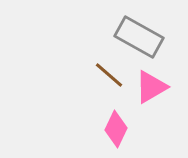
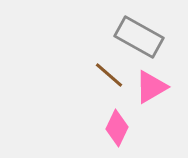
pink diamond: moved 1 px right, 1 px up
